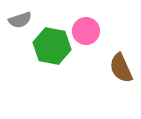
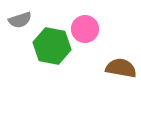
pink circle: moved 1 px left, 2 px up
brown semicircle: rotated 124 degrees clockwise
